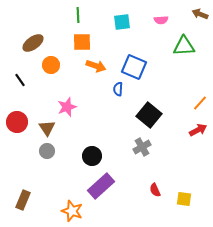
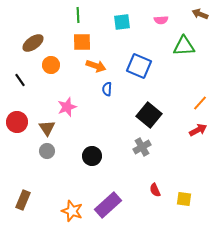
blue square: moved 5 px right, 1 px up
blue semicircle: moved 11 px left
purple rectangle: moved 7 px right, 19 px down
